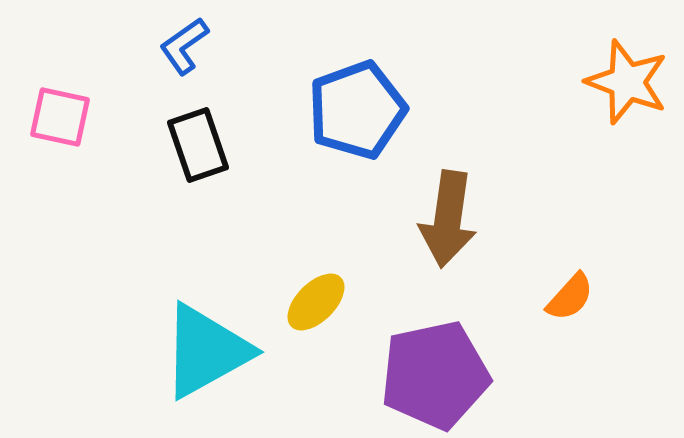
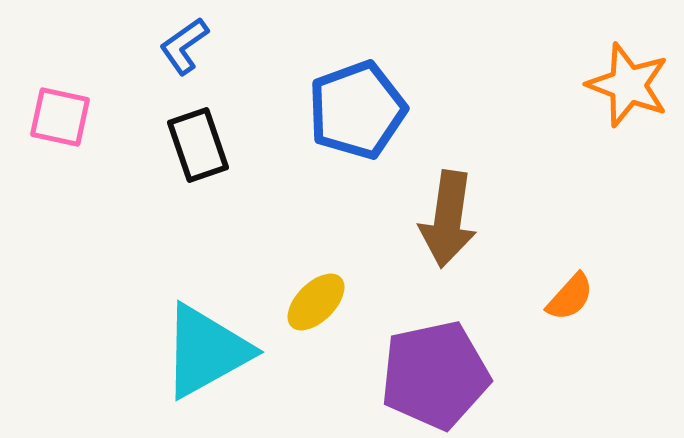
orange star: moved 1 px right, 3 px down
